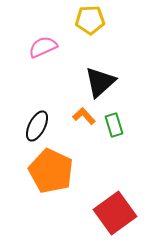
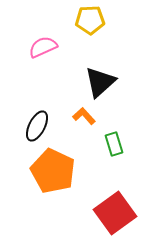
green rectangle: moved 19 px down
orange pentagon: moved 2 px right
